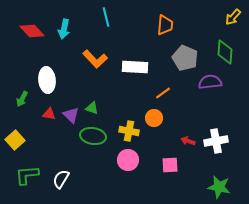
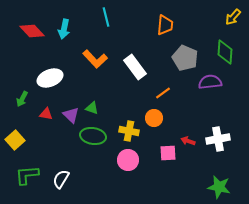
white rectangle: rotated 50 degrees clockwise
white ellipse: moved 3 px right, 2 px up; rotated 75 degrees clockwise
red triangle: moved 3 px left
white cross: moved 2 px right, 2 px up
pink square: moved 2 px left, 12 px up
